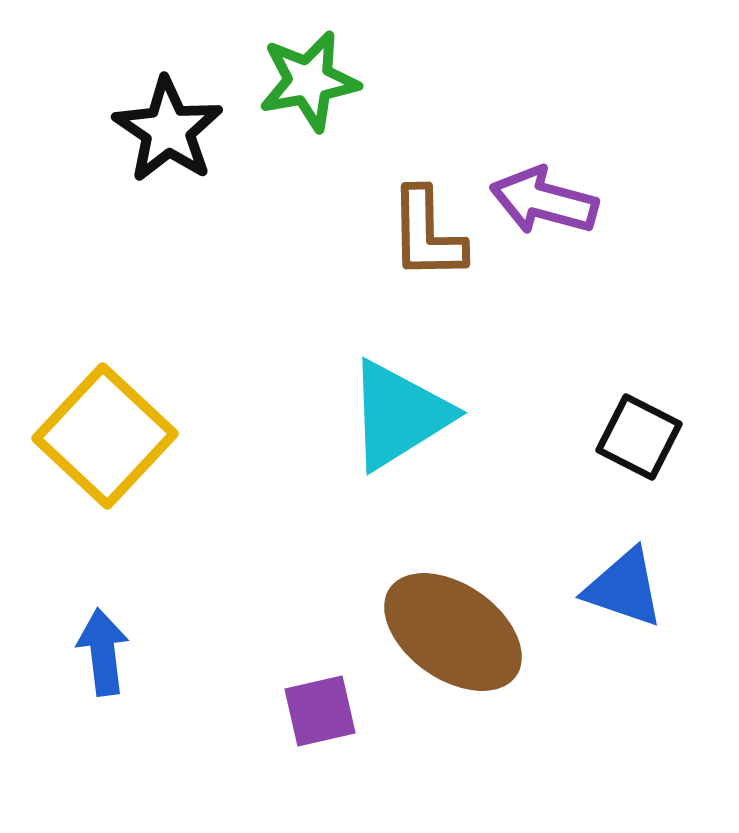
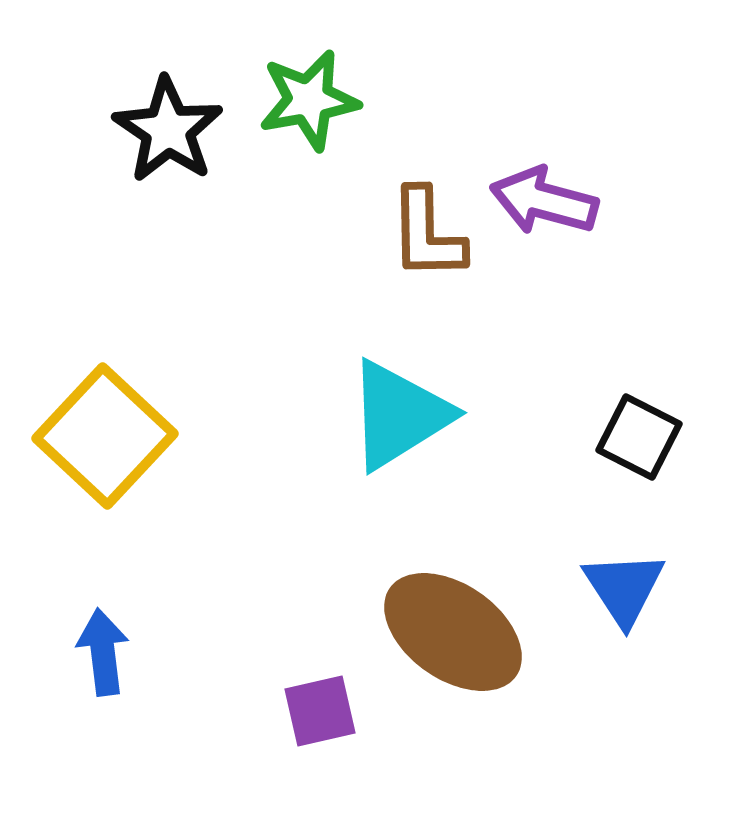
green star: moved 19 px down
blue triangle: rotated 38 degrees clockwise
